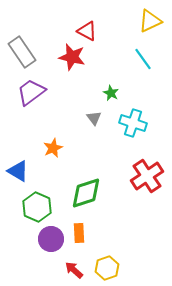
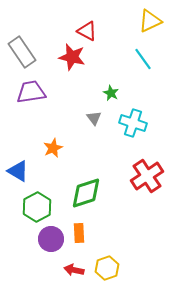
purple trapezoid: rotated 28 degrees clockwise
green hexagon: rotated 8 degrees clockwise
red arrow: rotated 30 degrees counterclockwise
